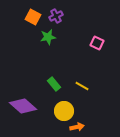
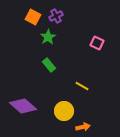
green star: rotated 21 degrees counterclockwise
green rectangle: moved 5 px left, 19 px up
orange arrow: moved 6 px right
